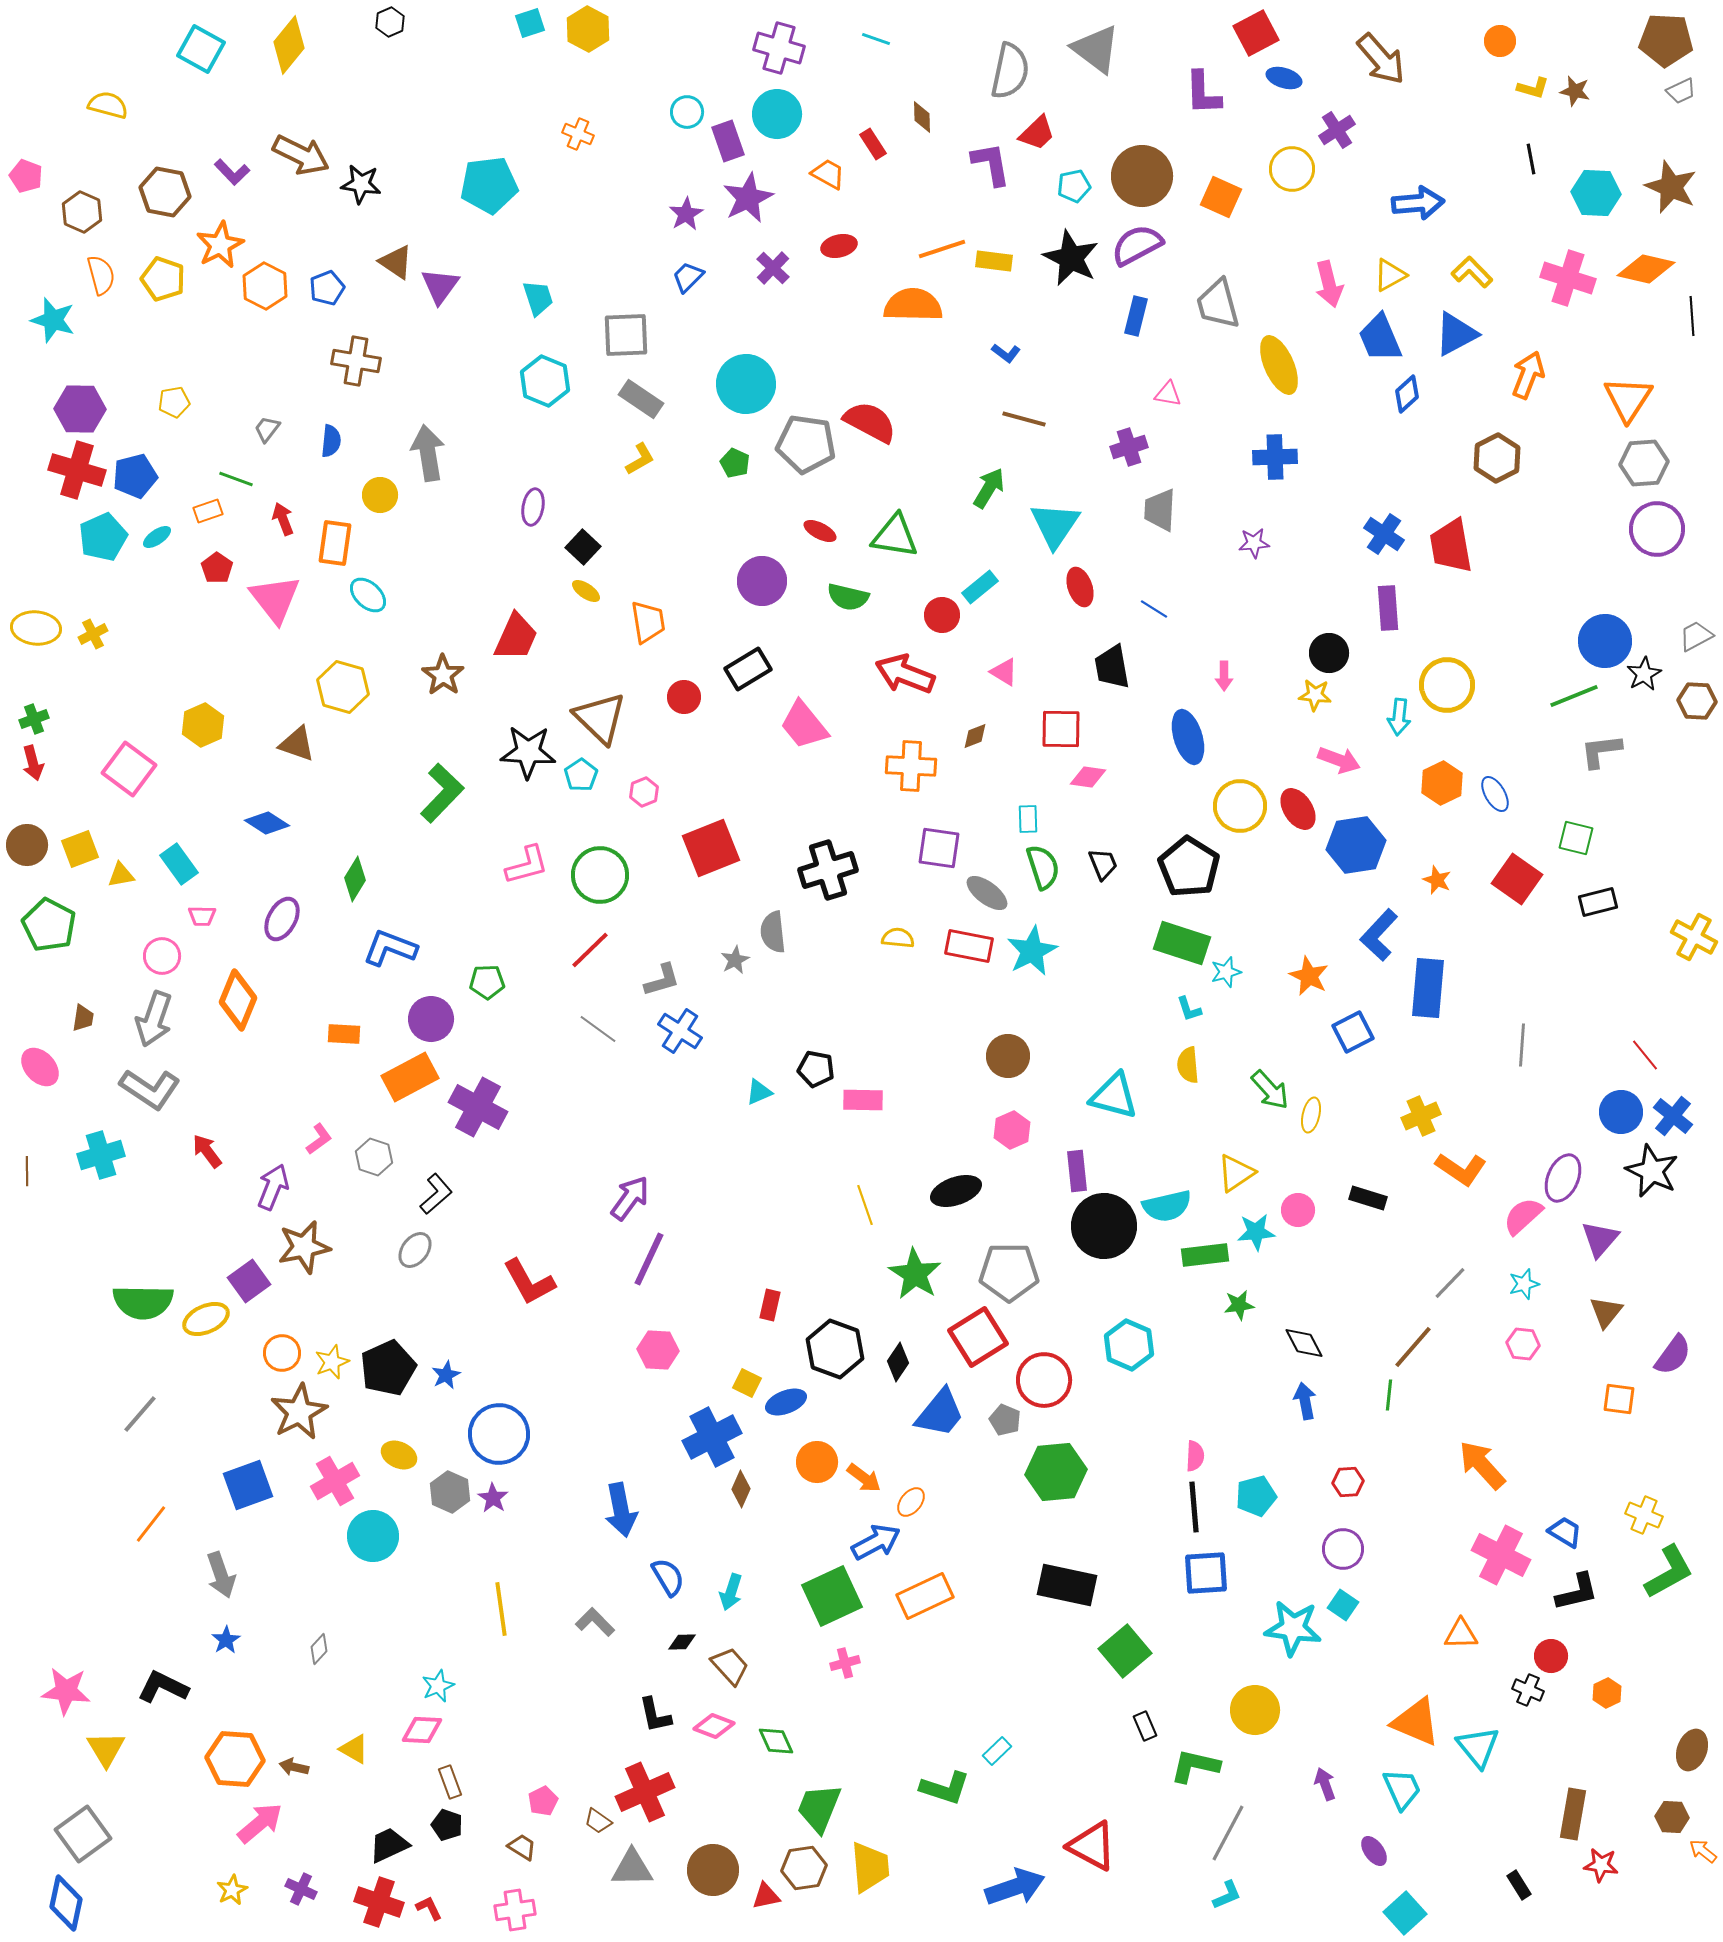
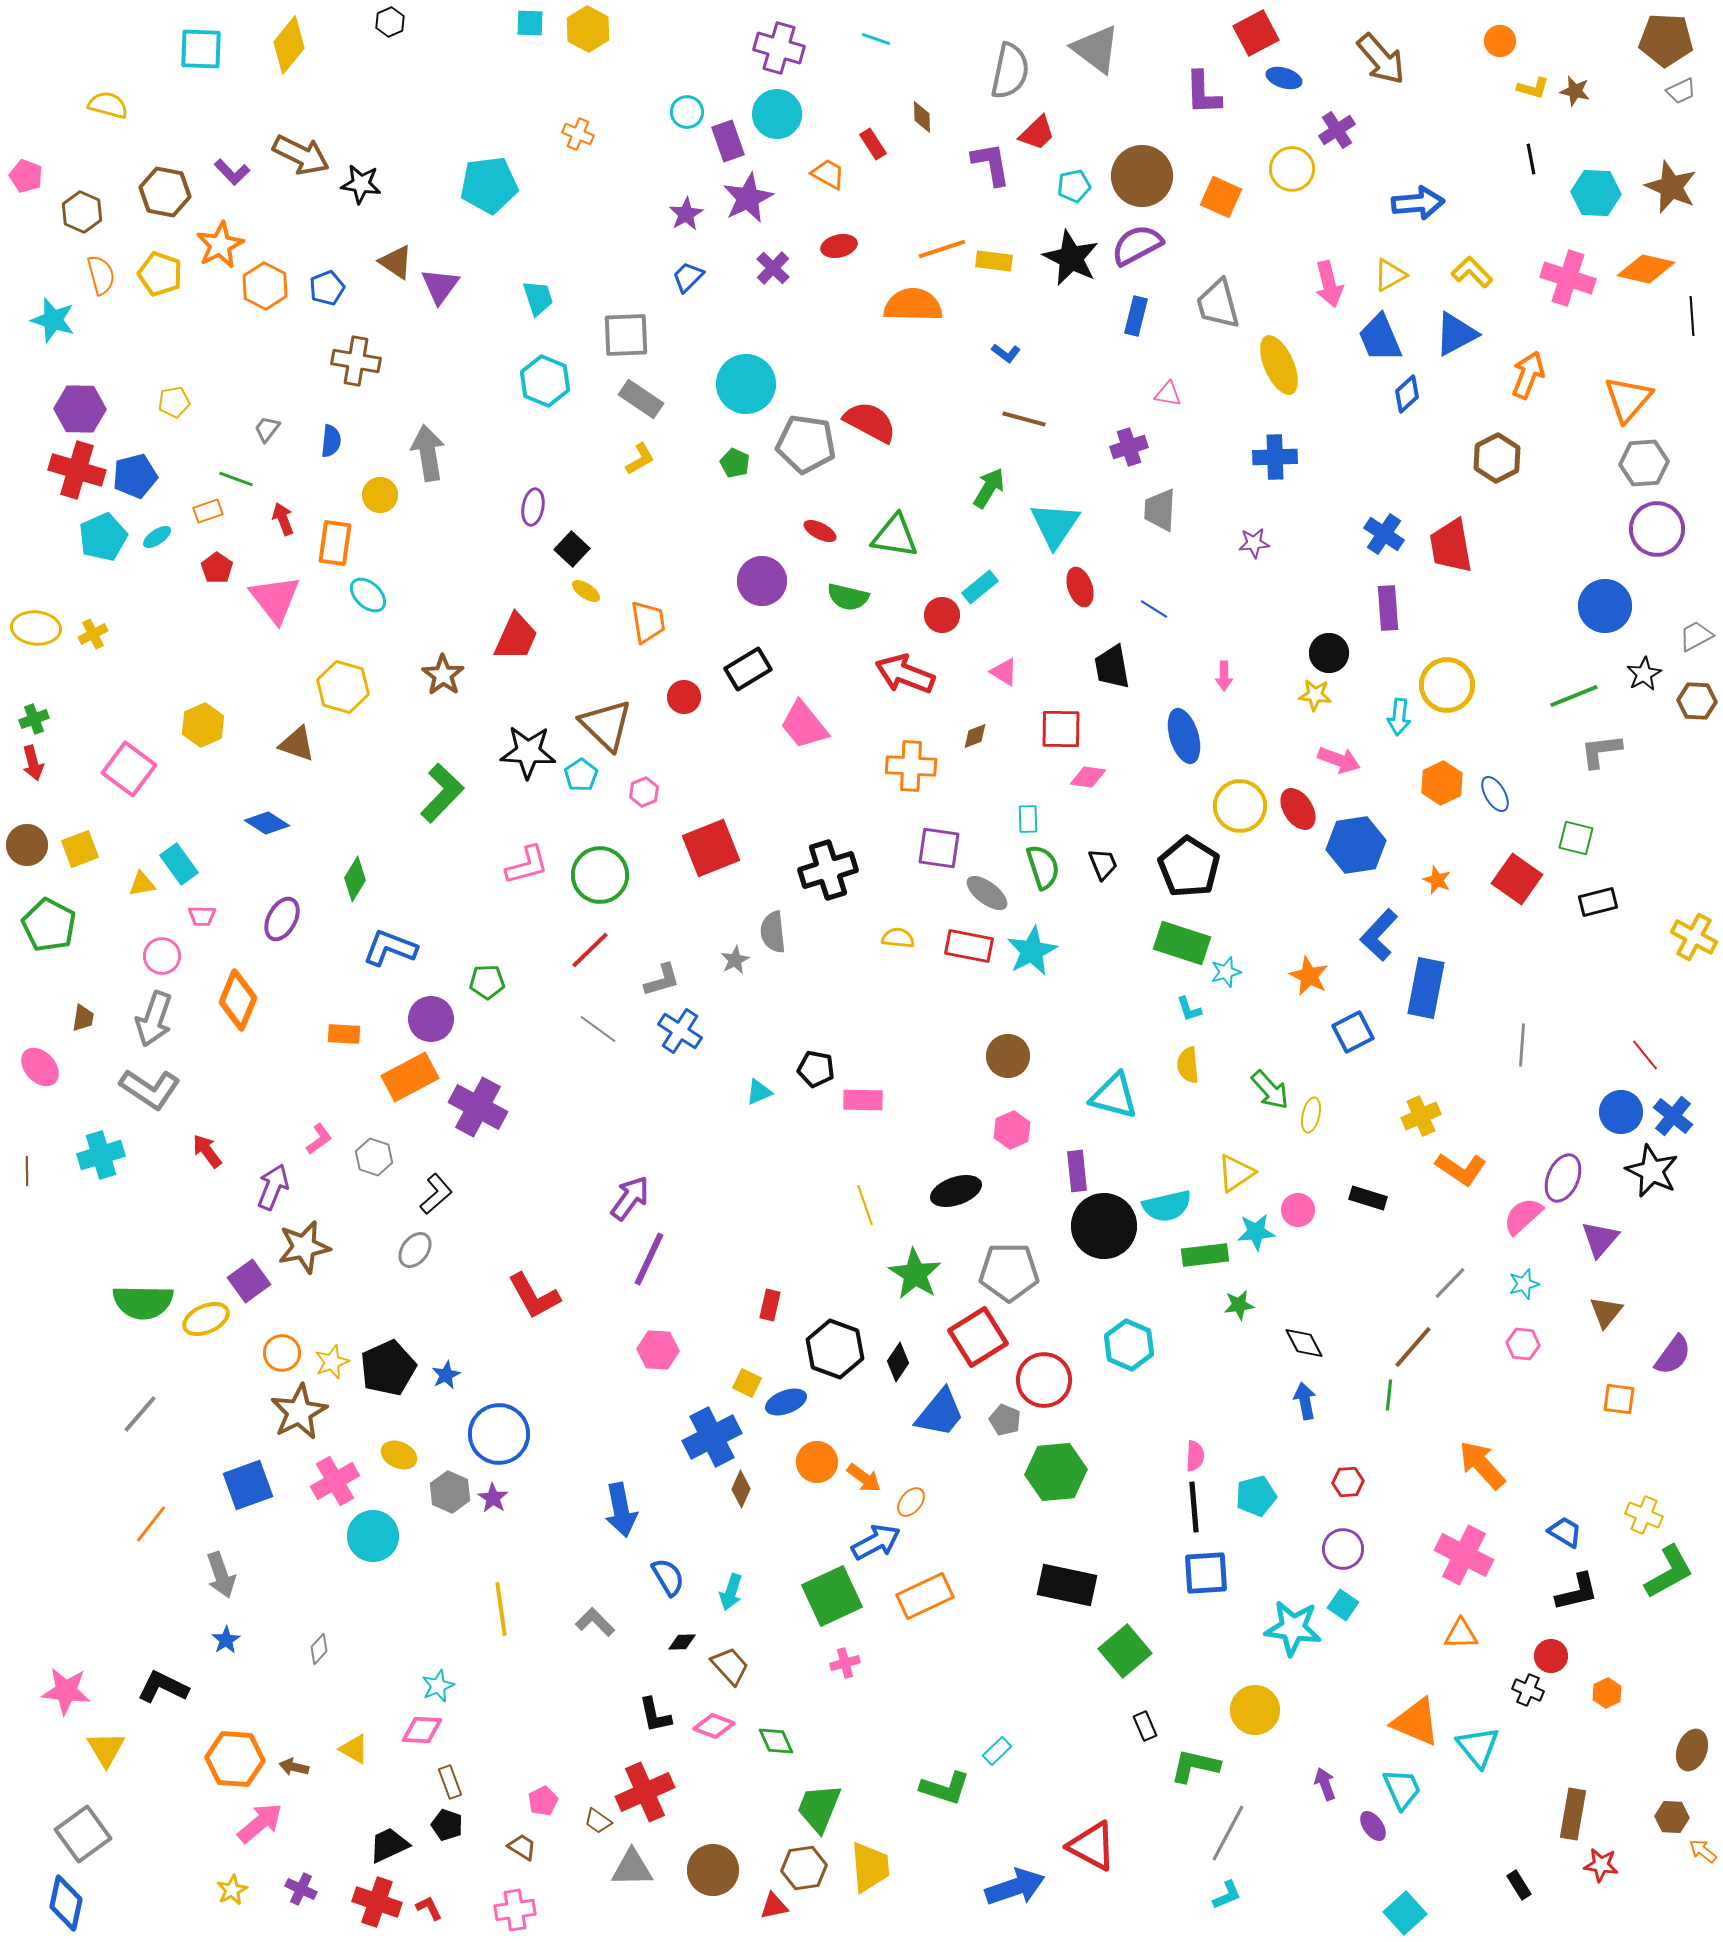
cyan square at (530, 23): rotated 20 degrees clockwise
cyan square at (201, 49): rotated 27 degrees counterclockwise
yellow pentagon at (163, 279): moved 3 px left, 5 px up
orange triangle at (1628, 399): rotated 8 degrees clockwise
black square at (583, 547): moved 11 px left, 2 px down
blue circle at (1605, 641): moved 35 px up
brown triangle at (600, 718): moved 6 px right, 7 px down
blue ellipse at (1188, 737): moved 4 px left, 1 px up
yellow triangle at (121, 875): moved 21 px right, 9 px down
blue rectangle at (1428, 988): moved 2 px left; rotated 6 degrees clockwise
red L-shape at (529, 1282): moved 5 px right, 14 px down
pink cross at (1501, 1555): moved 37 px left
purple ellipse at (1374, 1851): moved 1 px left, 25 px up
red triangle at (766, 1896): moved 8 px right, 10 px down
red cross at (379, 1902): moved 2 px left
